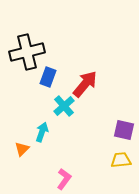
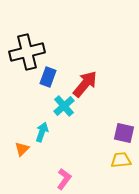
purple square: moved 3 px down
